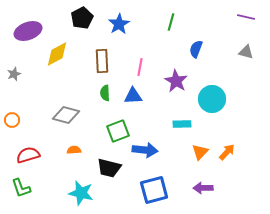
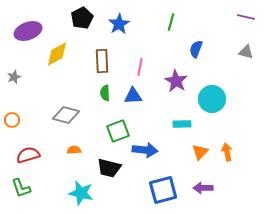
gray star: moved 3 px down
orange arrow: rotated 54 degrees counterclockwise
blue square: moved 9 px right
